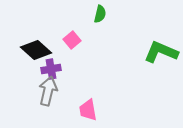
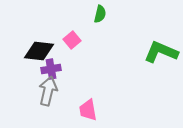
black diamond: moved 3 px right, 1 px down; rotated 36 degrees counterclockwise
